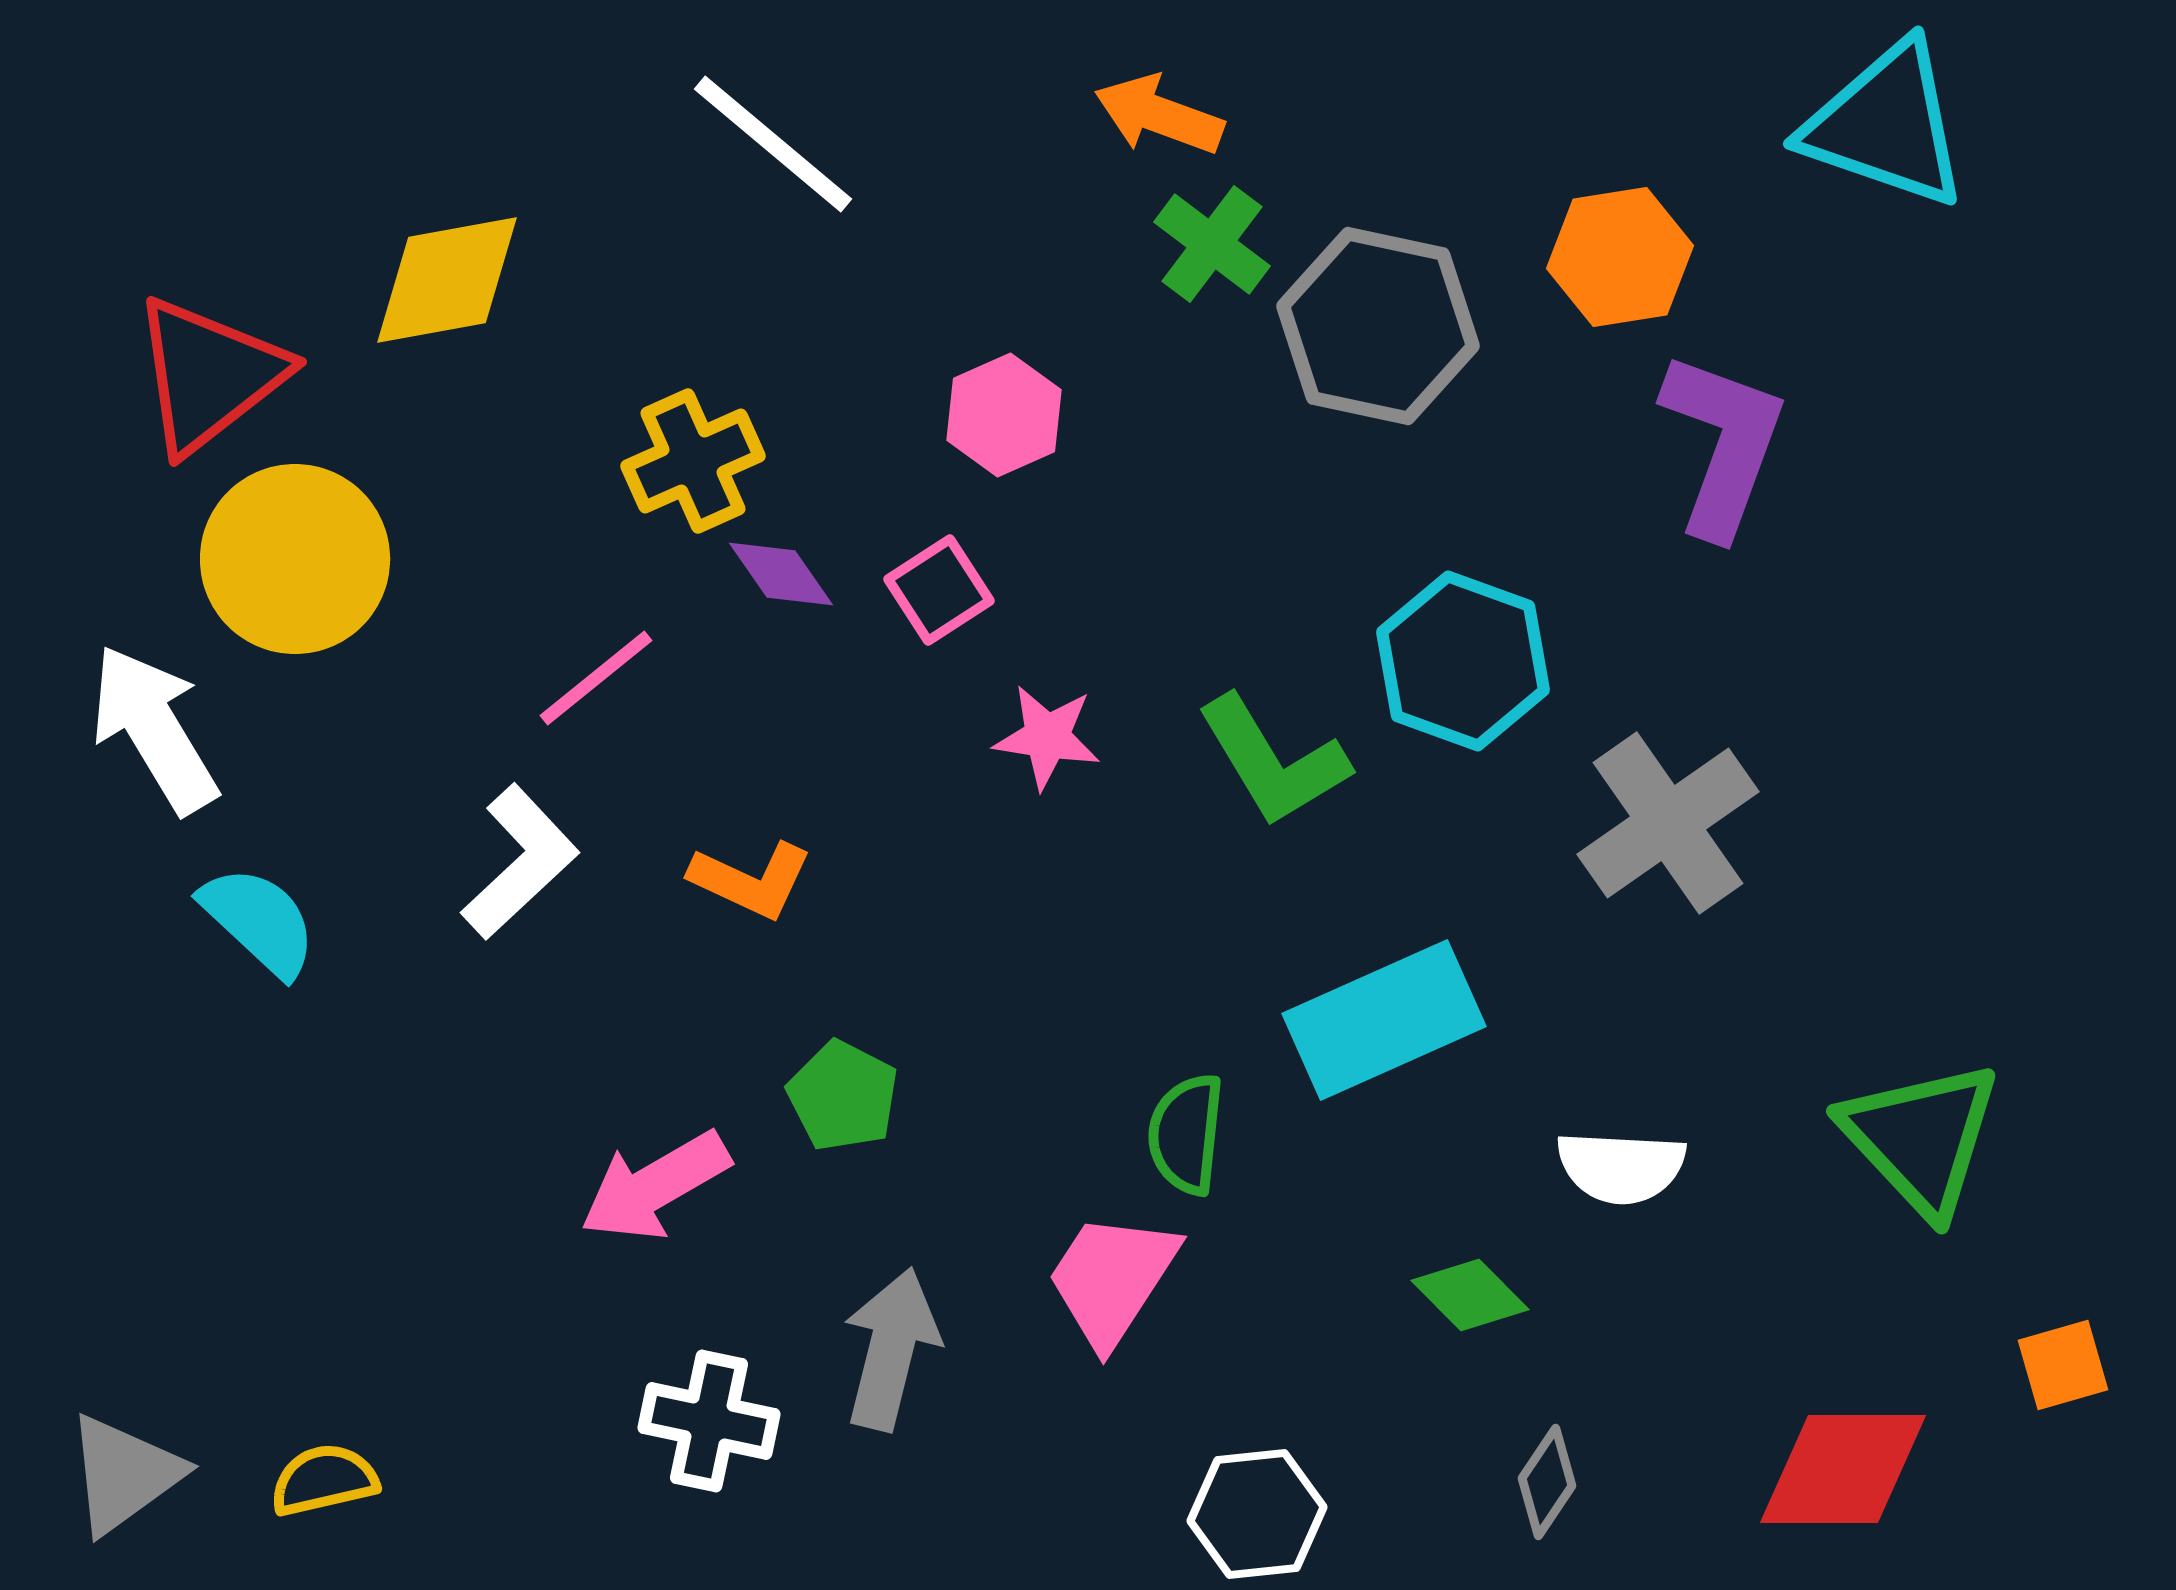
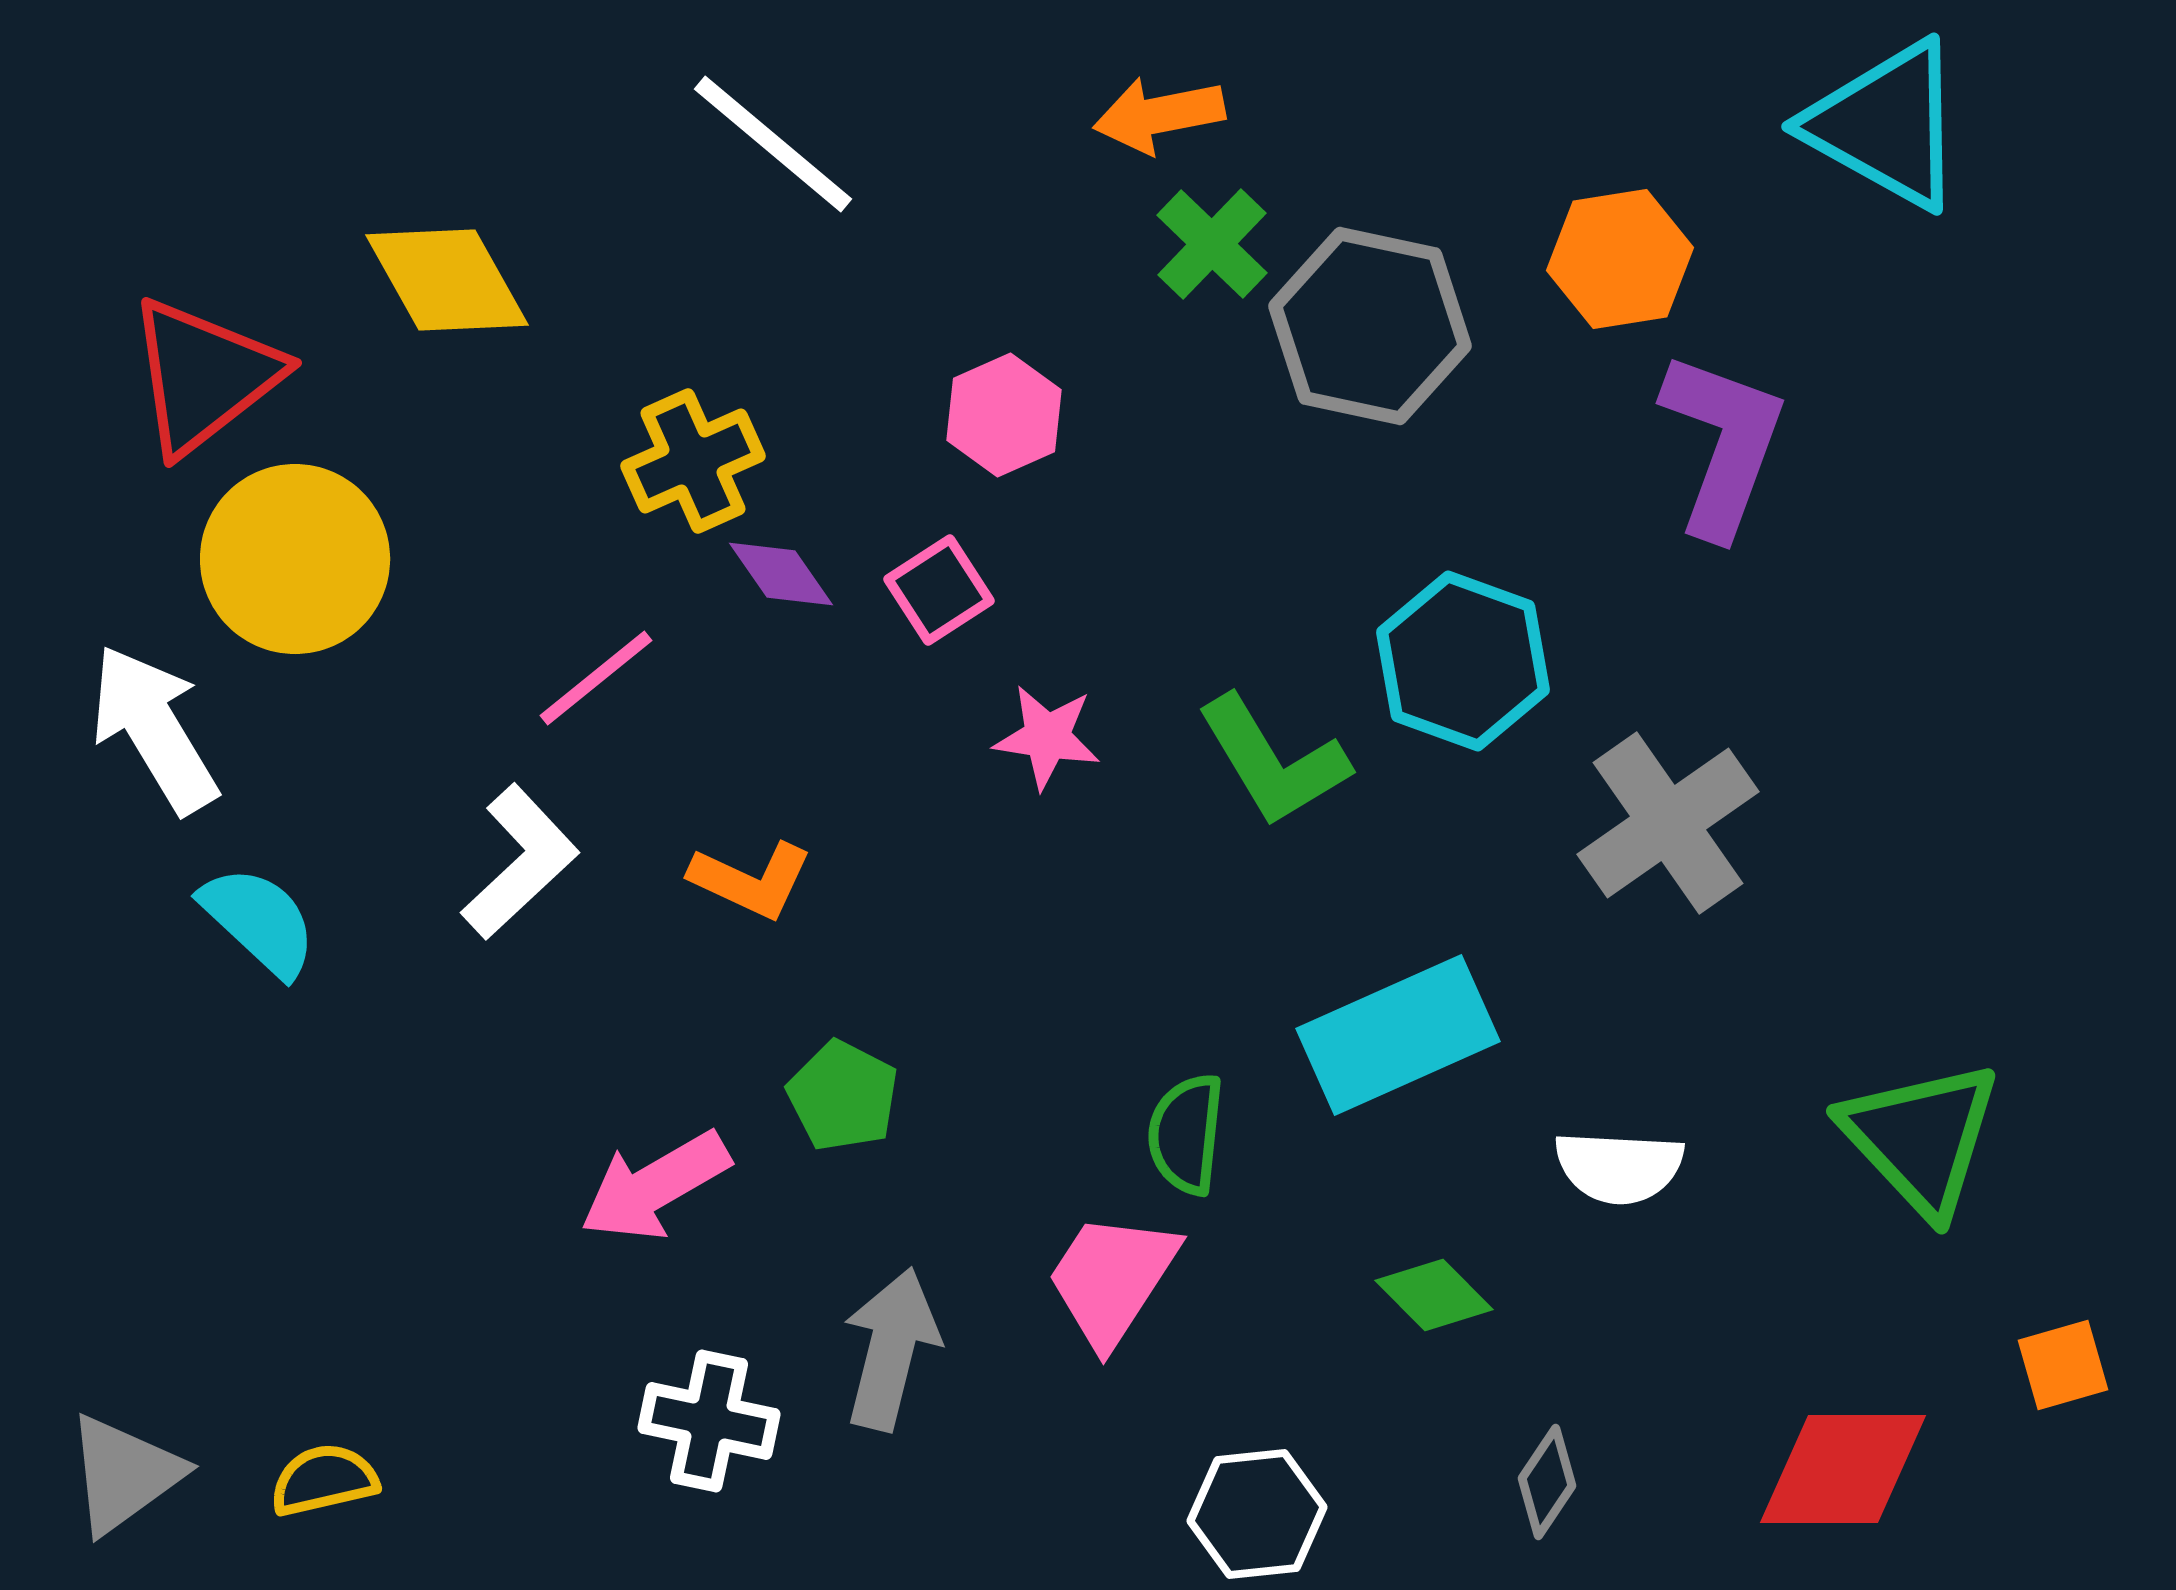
orange arrow: rotated 31 degrees counterclockwise
cyan triangle: rotated 10 degrees clockwise
green cross: rotated 7 degrees clockwise
orange hexagon: moved 2 px down
yellow diamond: rotated 71 degrees clockwise
gray hexagon: moved 8 px left
red triangle: moved 5 px left, 1 px down
cyan rectangle: moved 14 px right, 15 px down
white semicircle: moved 2 px left
green diamond: moved 36 px left
